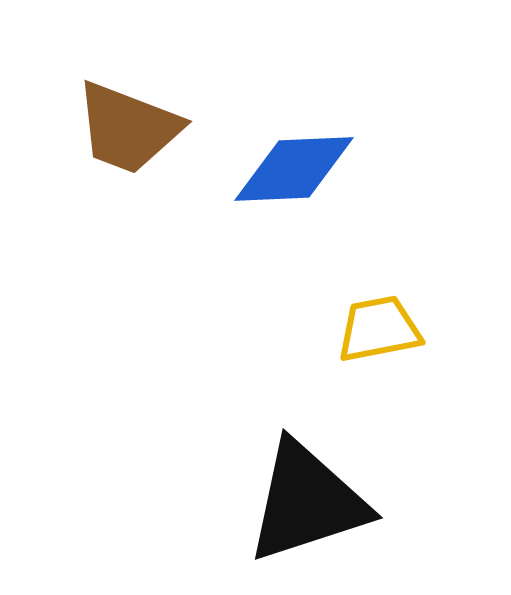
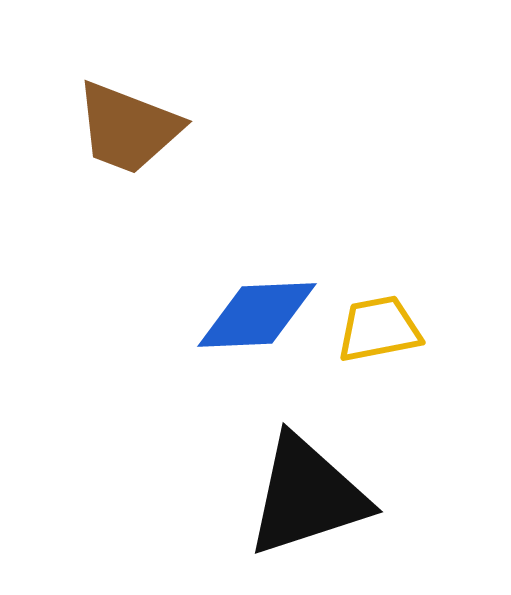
blue diamond: moved 37 px left, 146 px down
black triangle: moved 6 px up
